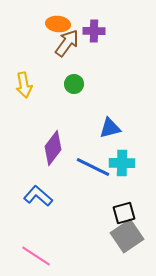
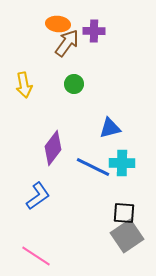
blue L-shape: rotated 104 degrees clockwise
black square: rotated 20 degrees clockwise
